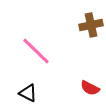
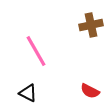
pink line: rotated 16 degrees clockwise
red semicircle: moved 3 px down
